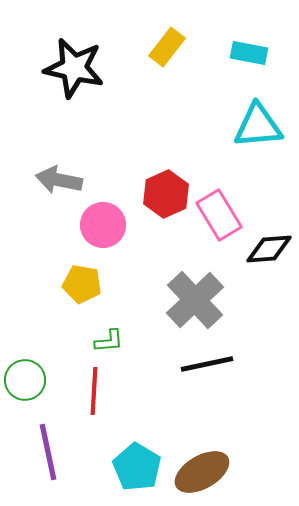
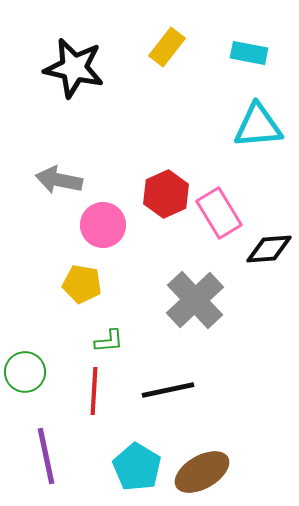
pink rectangle: moved 2 px up
black line: moved 39 px left, 26 px down
green circle: moved 8 px up
purple line: moved 2 px left, 4 px down
